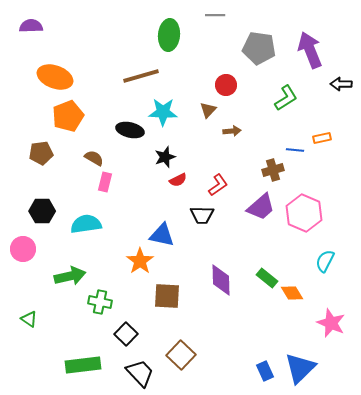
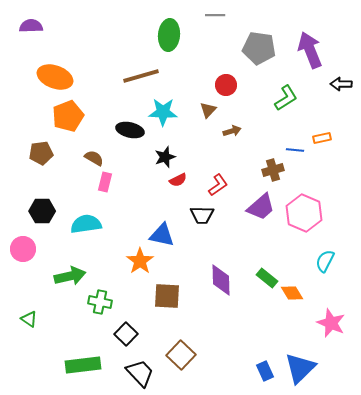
brown arrow at (232, 131): rotated 12 degrees counterclockwise
